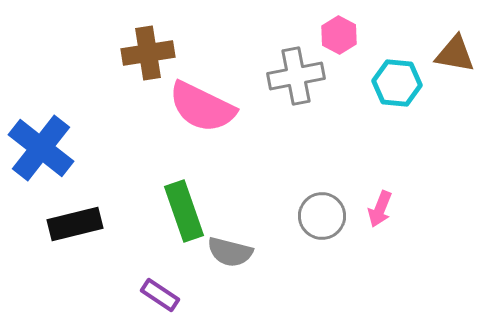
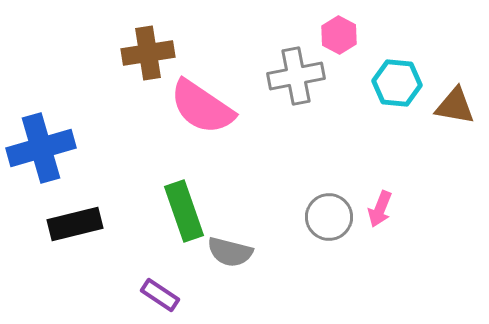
brown triangle: moved 52 px down
pink semicircle: rotated 8 degrees clockwise
blue cross: rotated 36 degrees clockwise
gray circle: moved 7 px right, 1 px down
